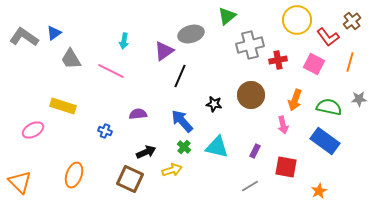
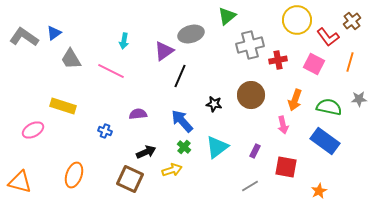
cyan triangle: rotated 50 degrees counterclockwise
orange triangle: rotated 30 degrees counterclockwise
